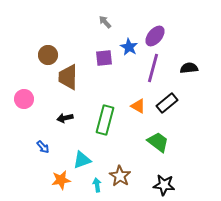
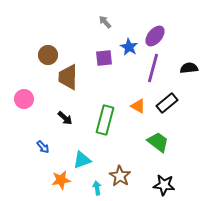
black arrow: rotated 126 degrees counterclockwise
cyan arrow: moved 3 px down
